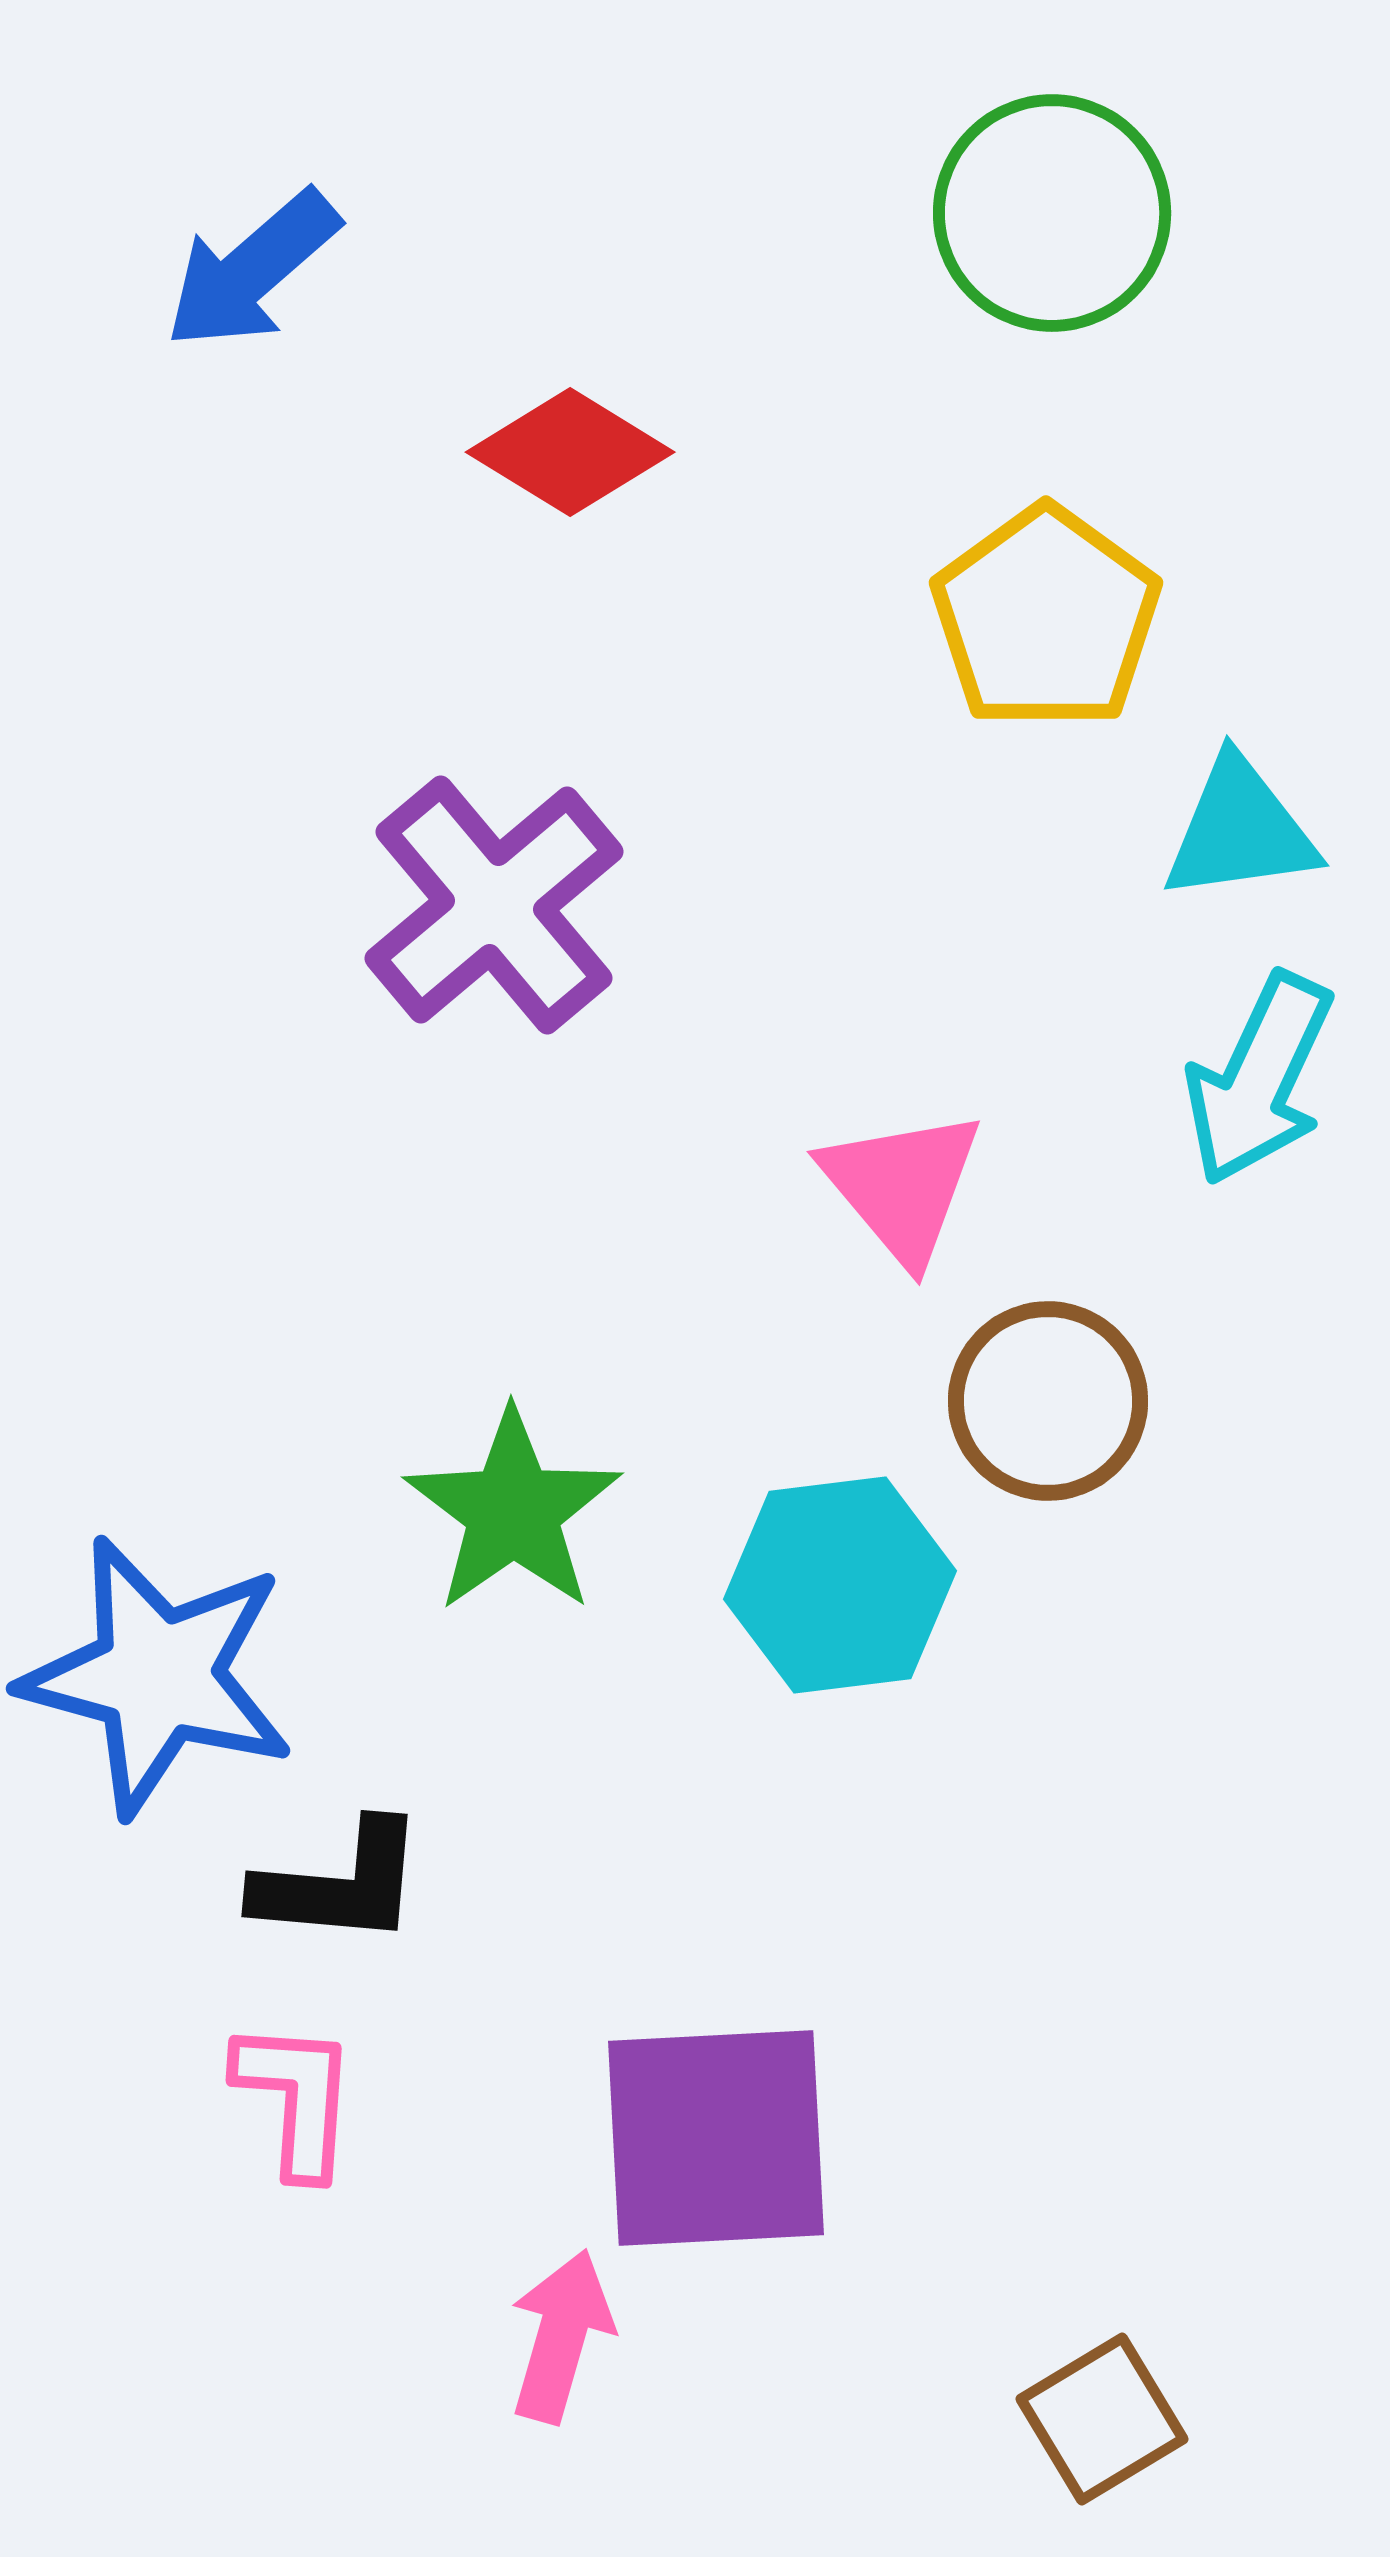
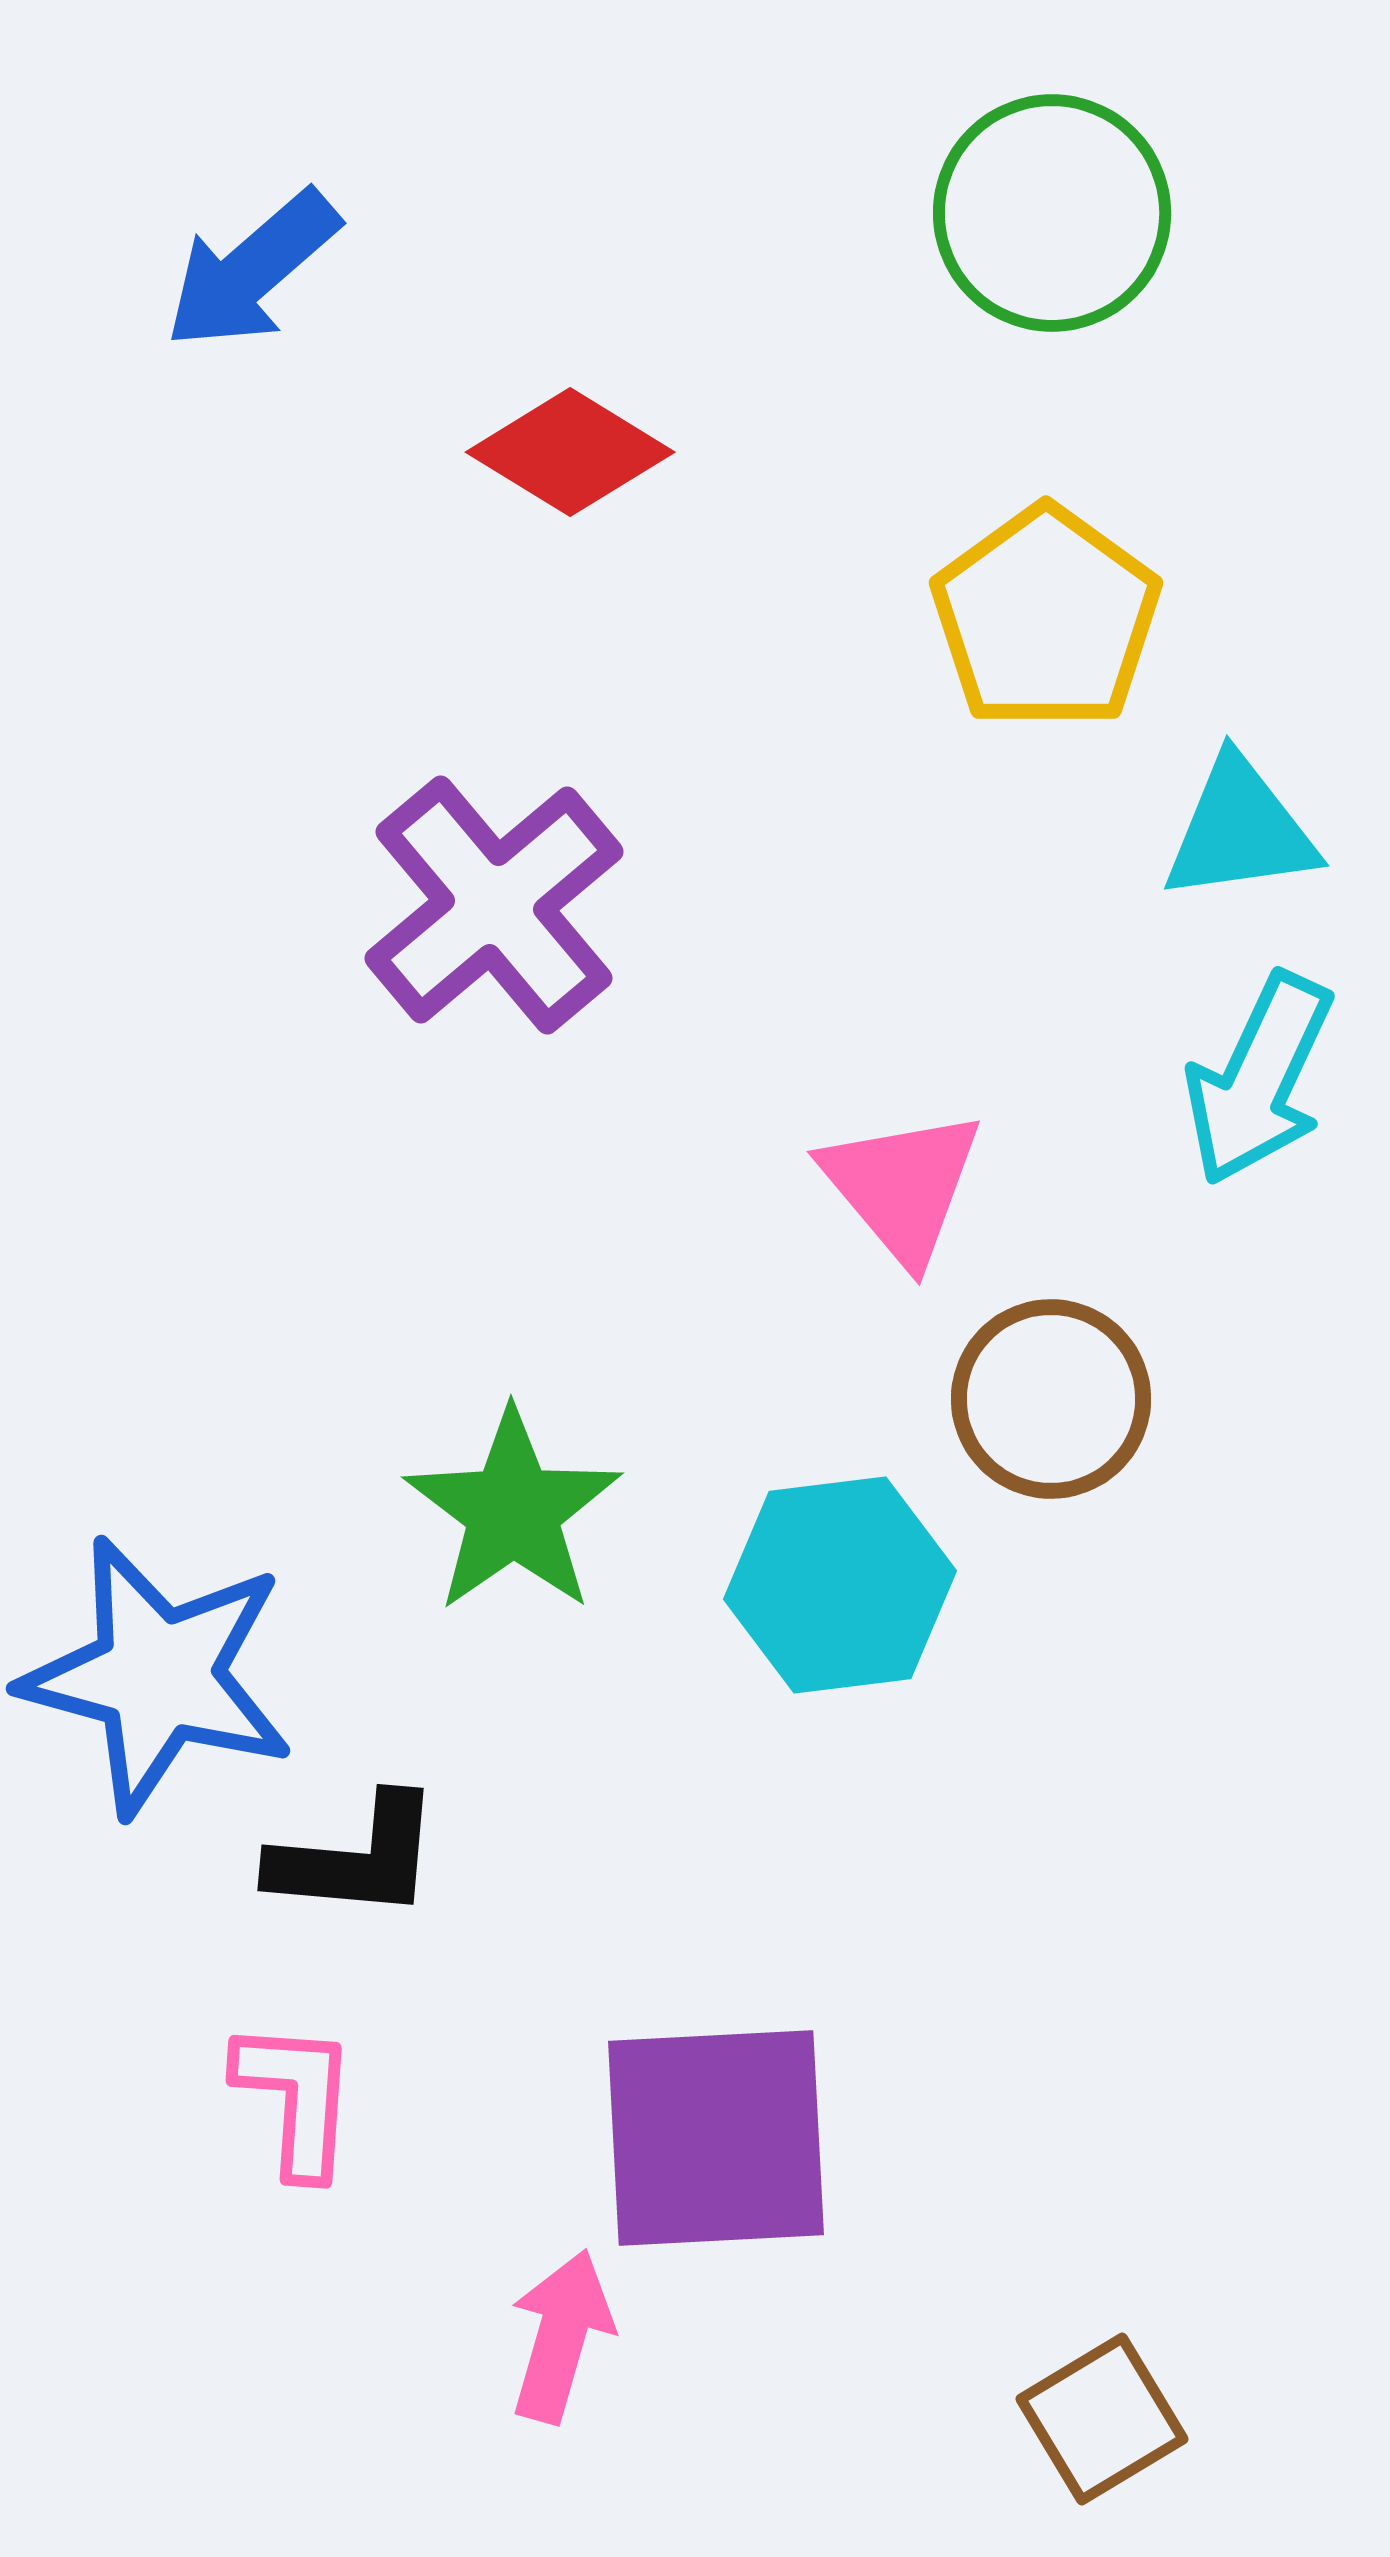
brown circle: moved 3 px right, 2 px up
black L-shape: moved 16 px right, 26 px up
